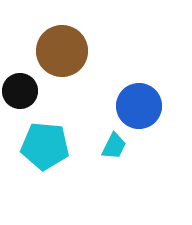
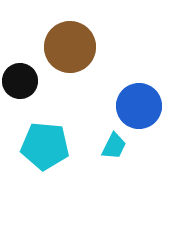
brown circle: moved 8 px right, 4 px up
black circle: moved 10 px up
